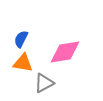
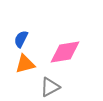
orange triangle: moved 2 px right, 1 px down; rotated 25 degrees counterclockwise
gray triangle: moved 6 px right, 4 px down
